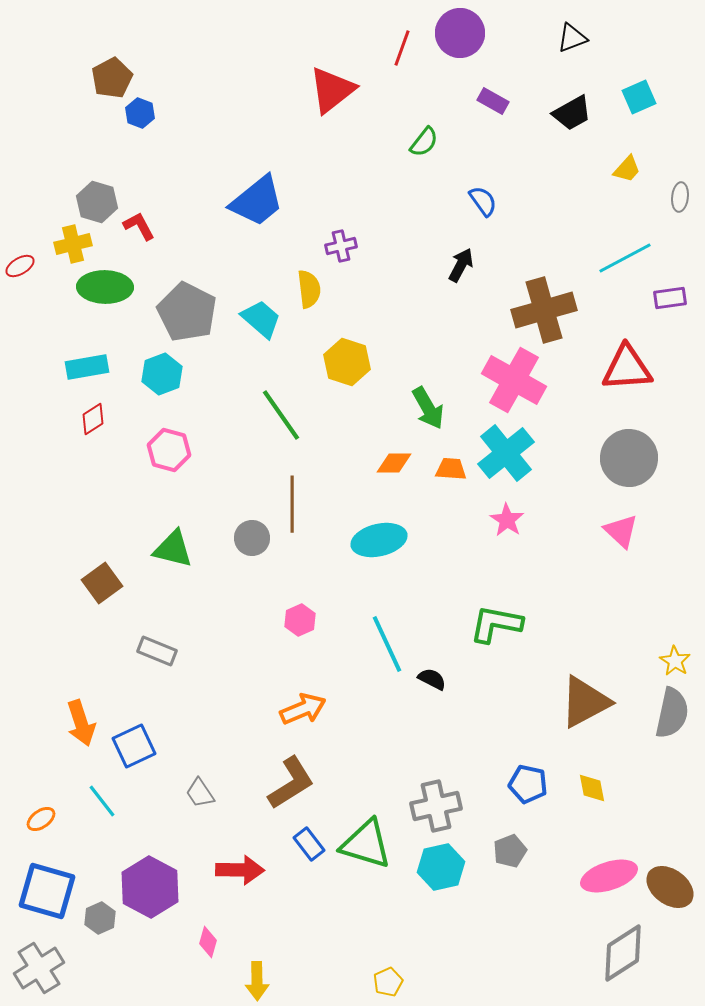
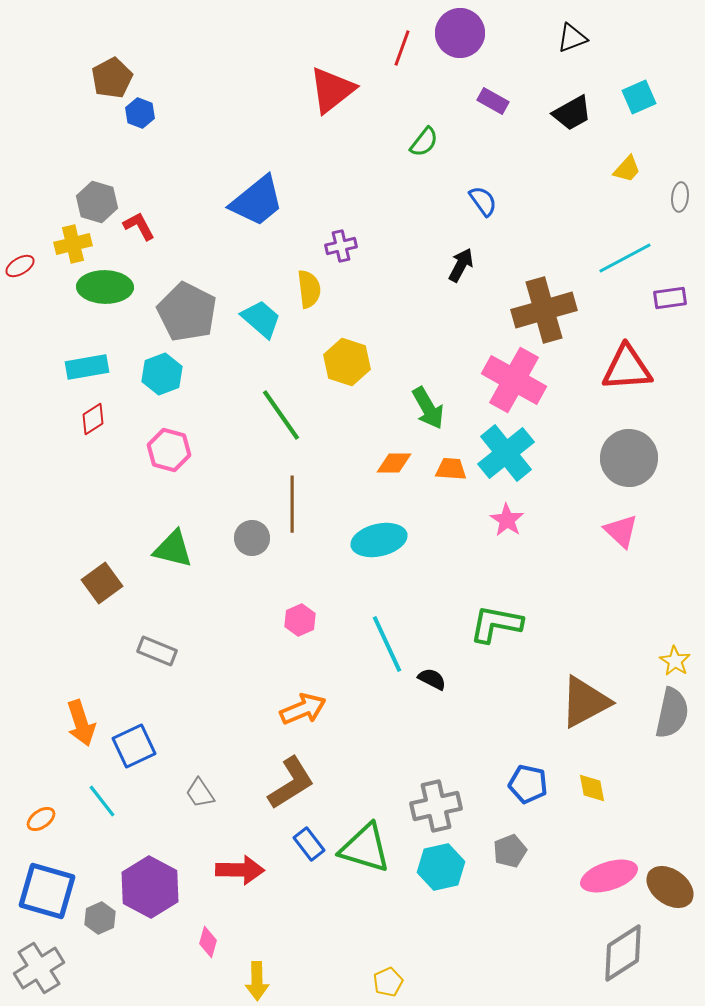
green triangle at (366, 844): moved 1 px left, 4 px down
